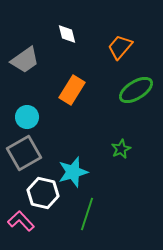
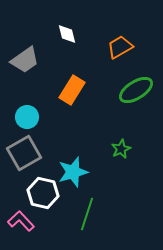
orange trapezoid: rotated 20 degrees clockwise
